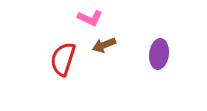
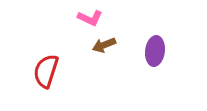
purple ellipse: moved 4 px left, 3 px up
red semicircle: moved 17 px left, 12 px down
